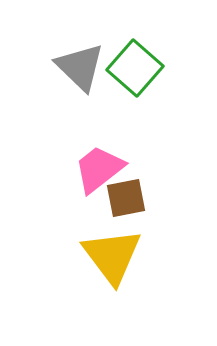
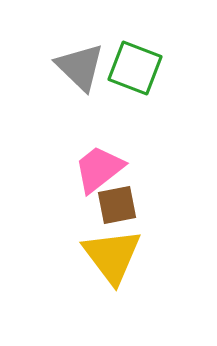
green square: rotated 20 degrees counterclockwise
brown square: moved 9 px left, 7 px down
